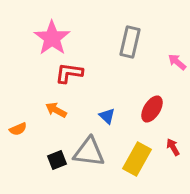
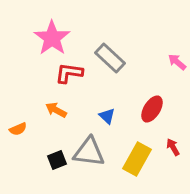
gray rectangle: moved 20 px left, 16 px down; rotated 60 degrees counterclockwise
